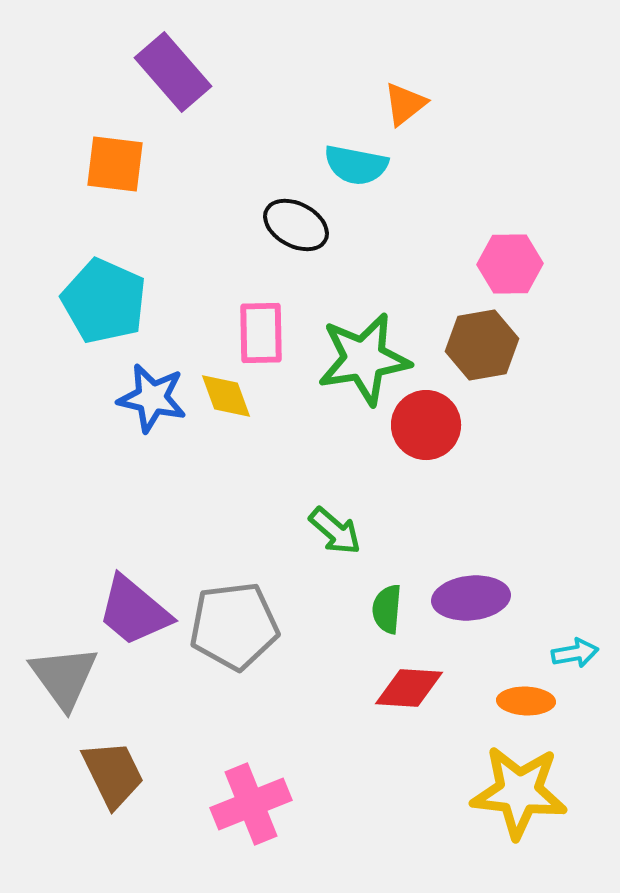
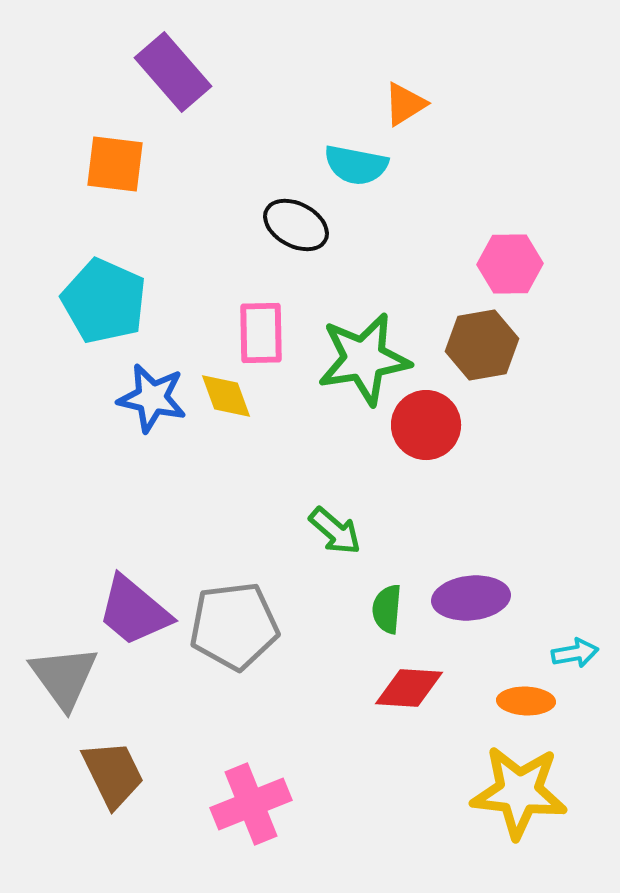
orange triangle: rotated 6 degrees clockwise
